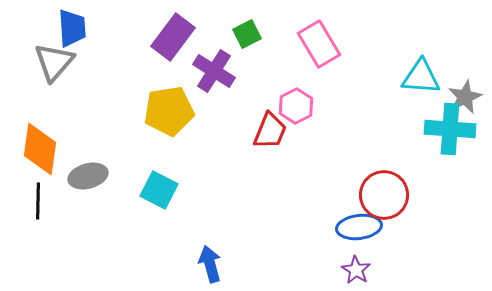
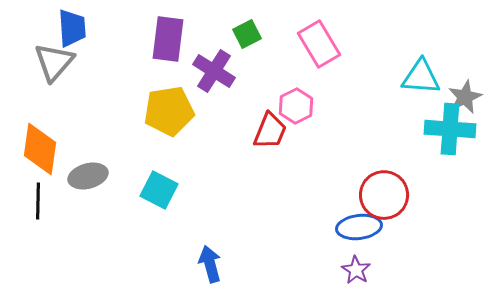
purple rectangle: moved 5 px left, 2 px down; rotated 30 degrees counterclockwise
